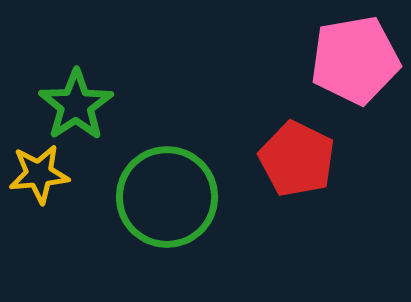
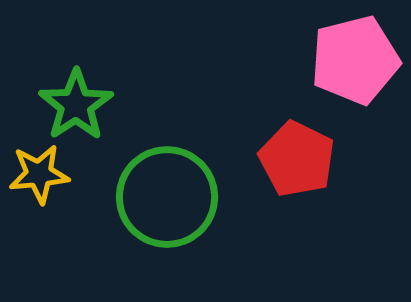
pink pentagon: rotated 4 degrees counterclockwise
